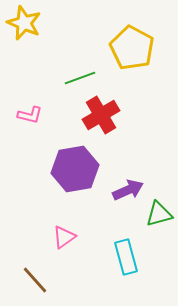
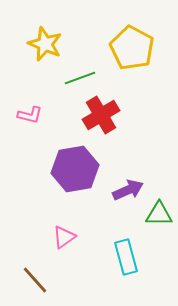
yellow star: moved 21 px right, 21 px down
green triangle: rotated 16 degrees clockwise
